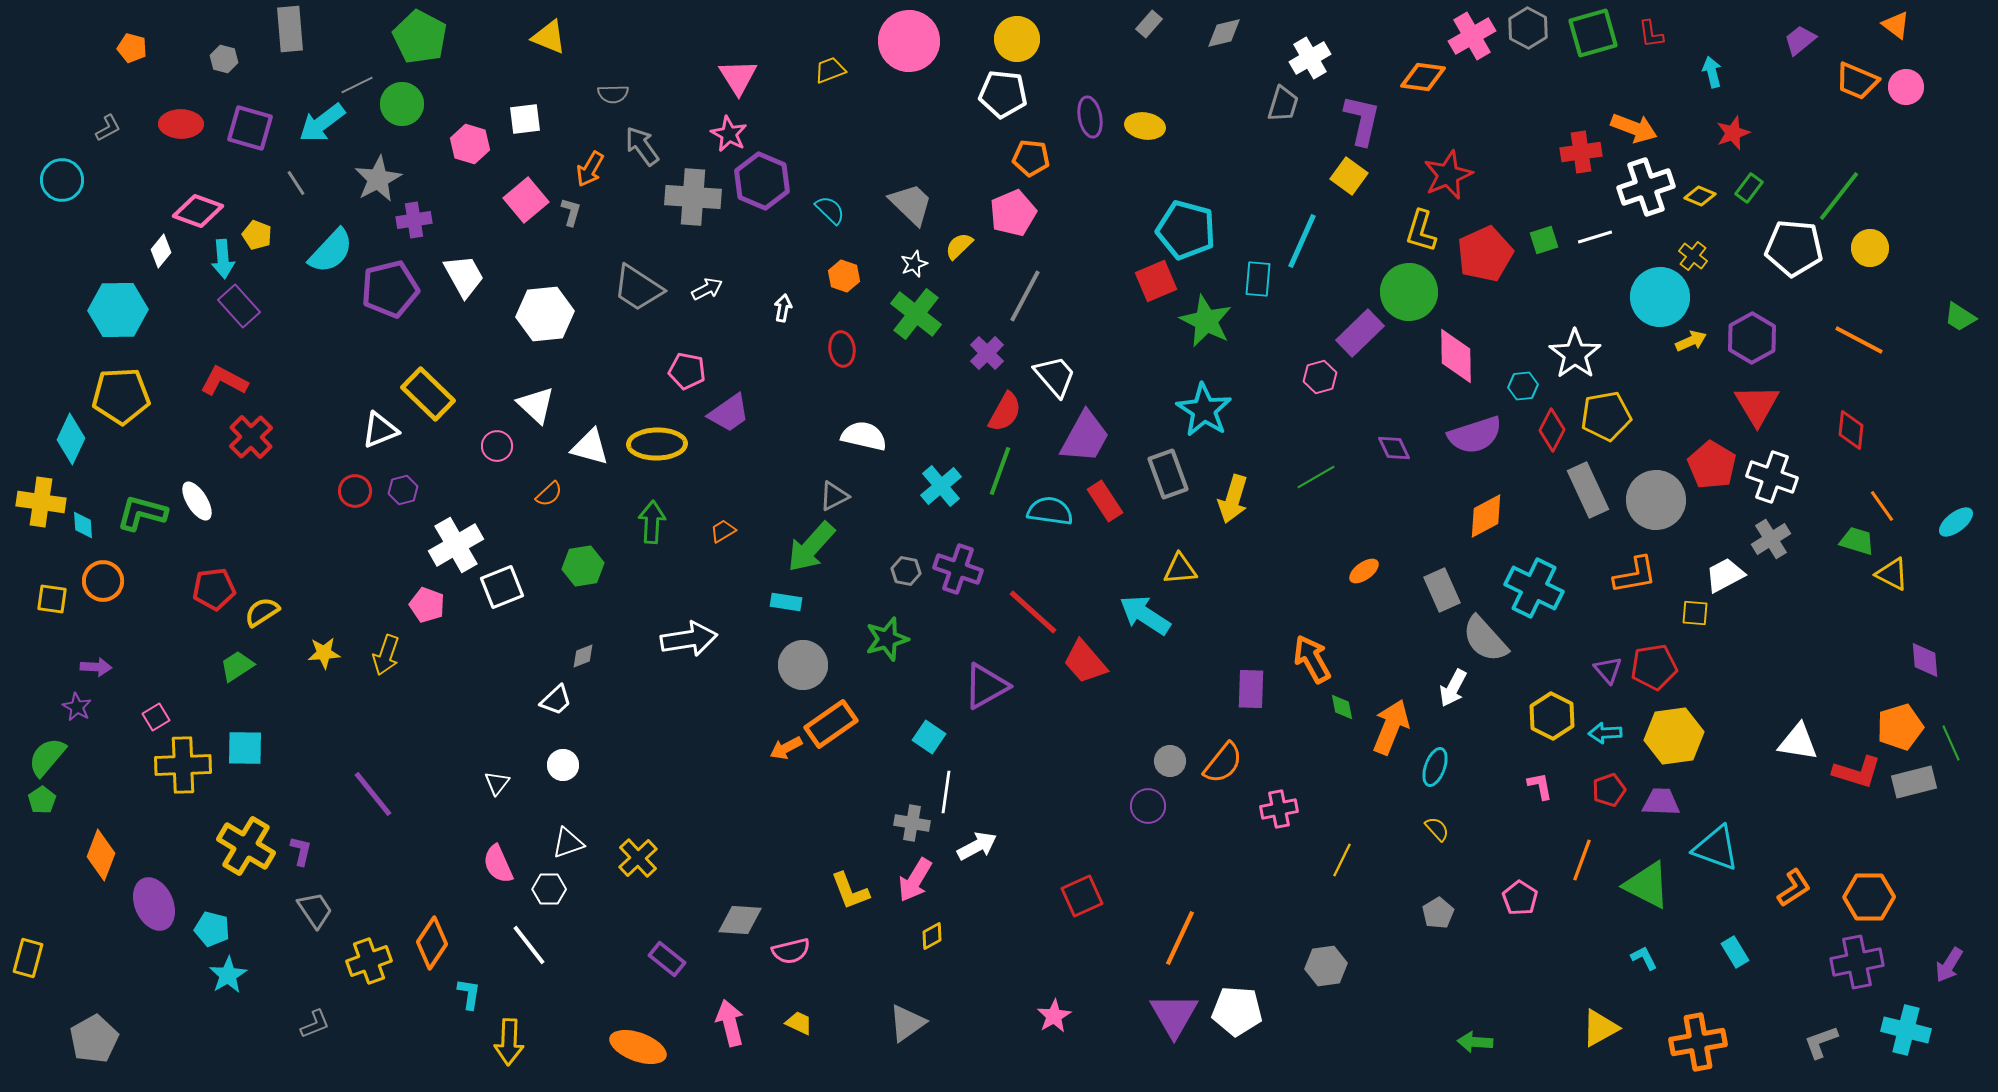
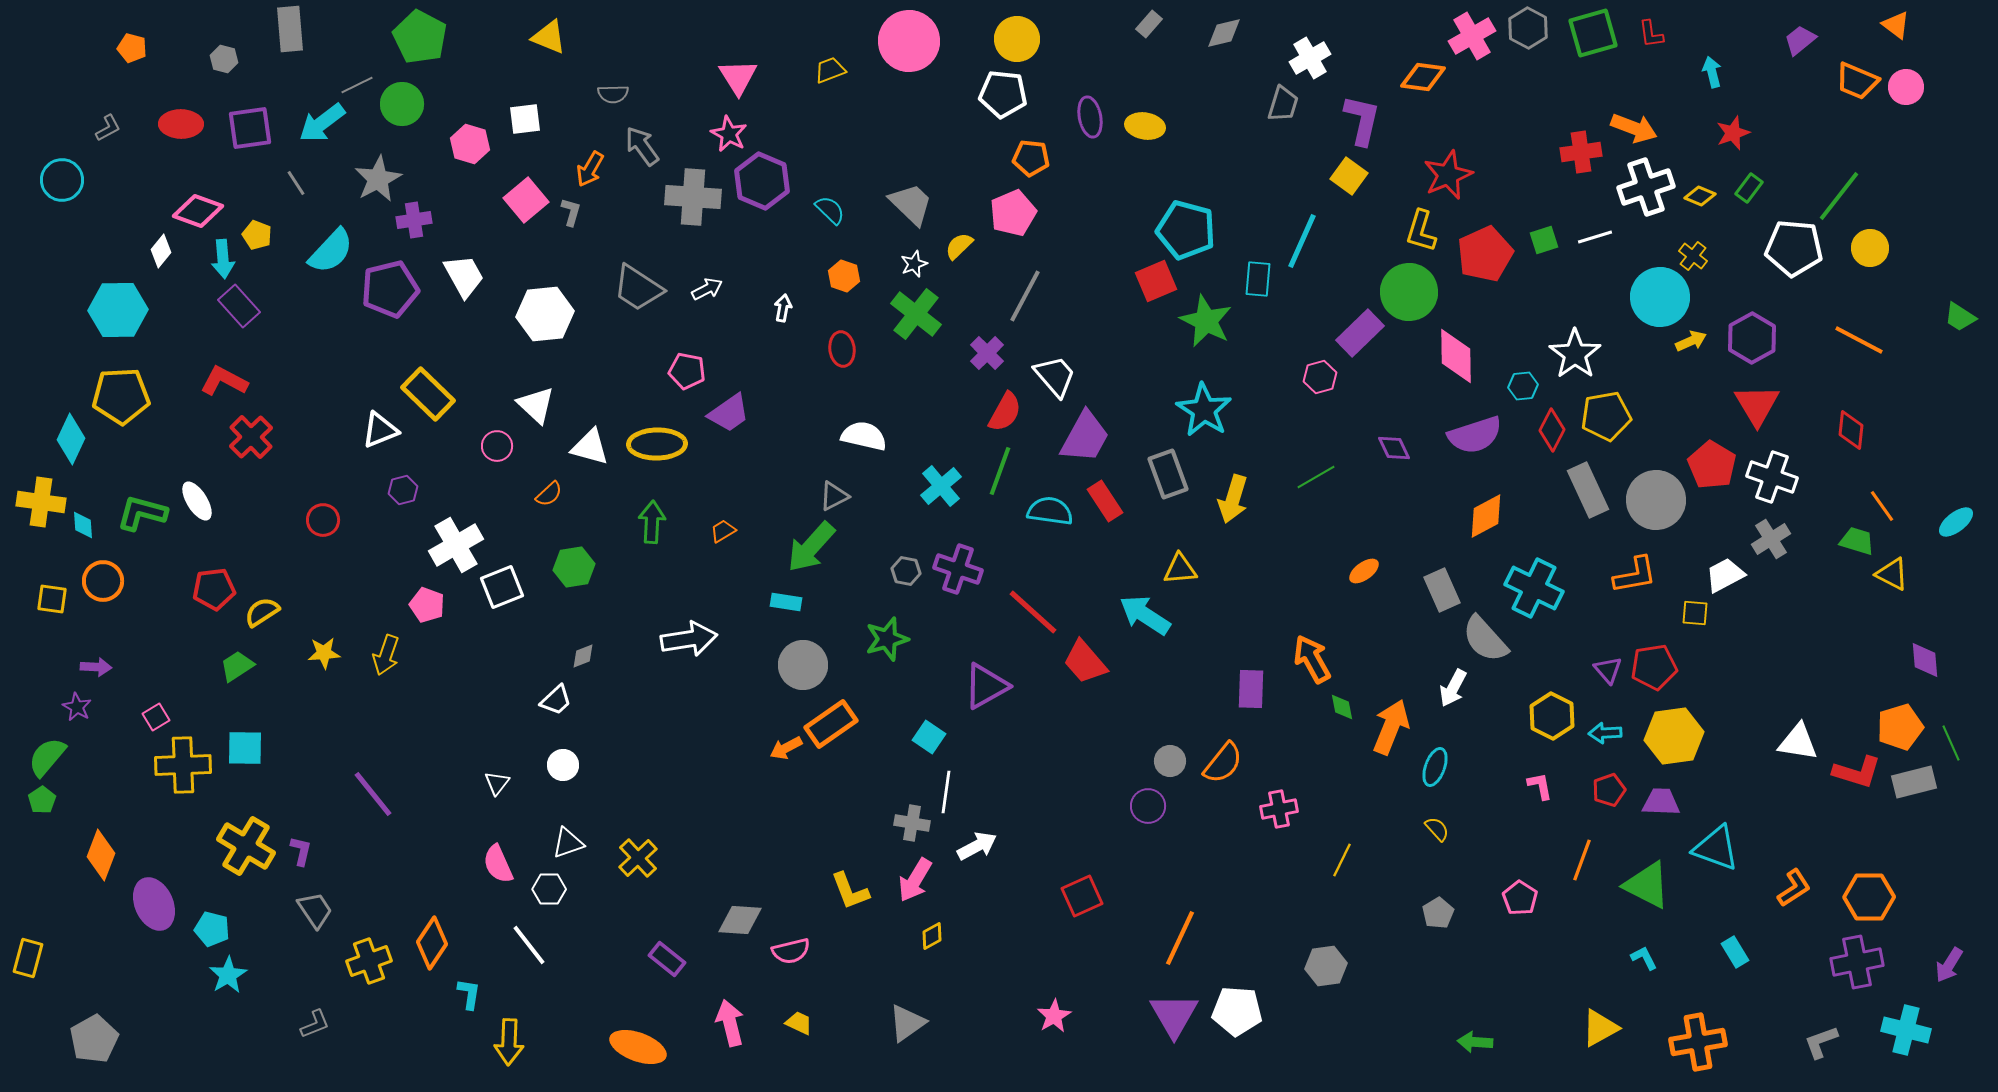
purple square at (250, 128): rotated 24 degrees counterclockwise
red circle at (355, 491): moved 32 px left, 29 px down
green hexagon at (583, 566): moved 9 px left, 1 px down
